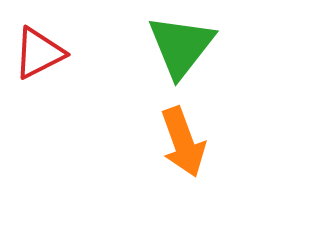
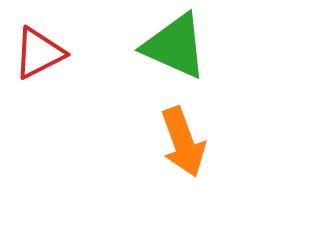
green triangle: moved 6 px left; rotated 44 degrees counterclockwise
